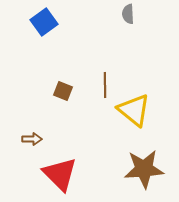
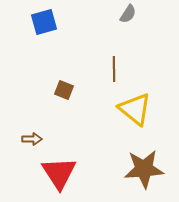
gray semicircle: rotated 144 degrees counterclockwise
blue square: rotated 20 degrees clockwise
brown line: moved 9 px right, 16 px up
brown square: moved 1 px right, 1 px up
yellow triangle: moved 1 px right, 1 px up
red triangle: moved 1 px left, 1 px up; rotated 12 degrees clockwise
